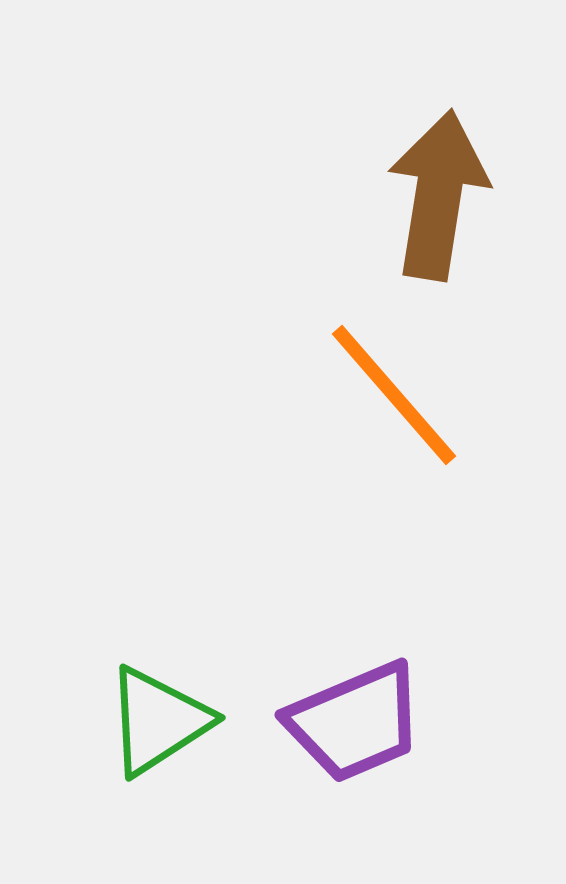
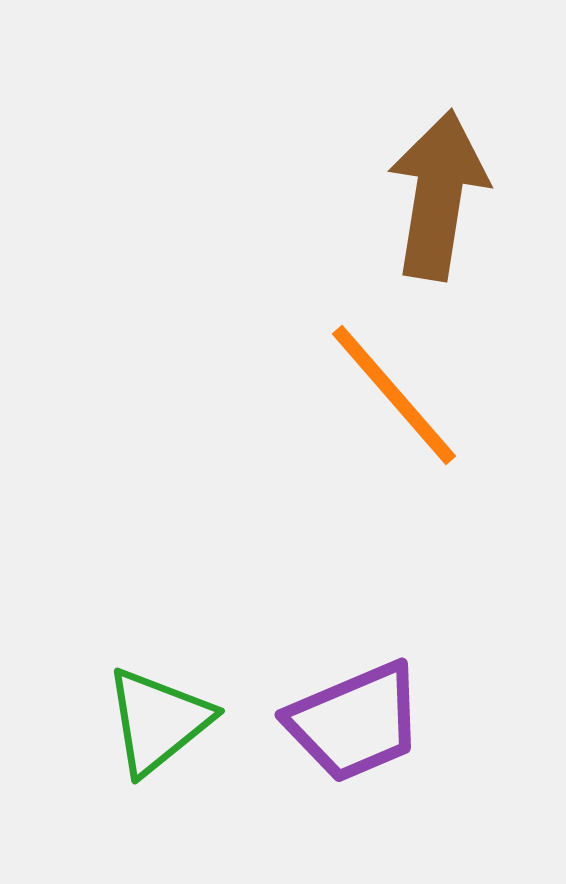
green triangle: rotated 6 degrees counterclockwise
